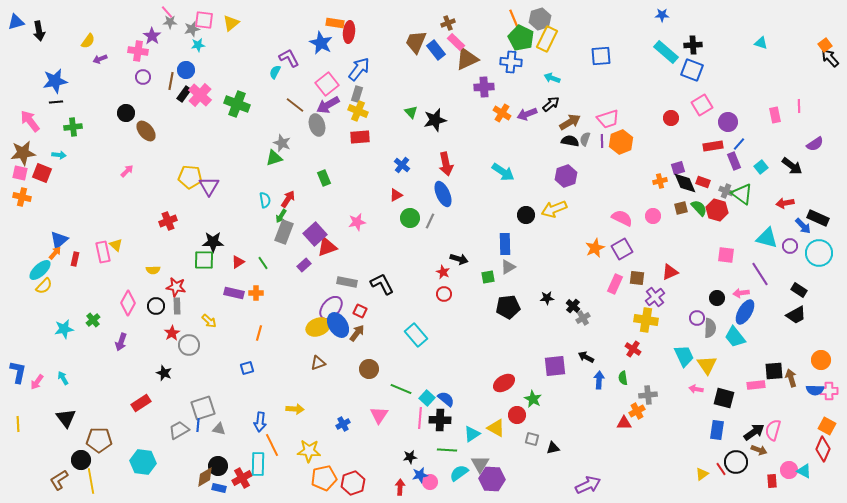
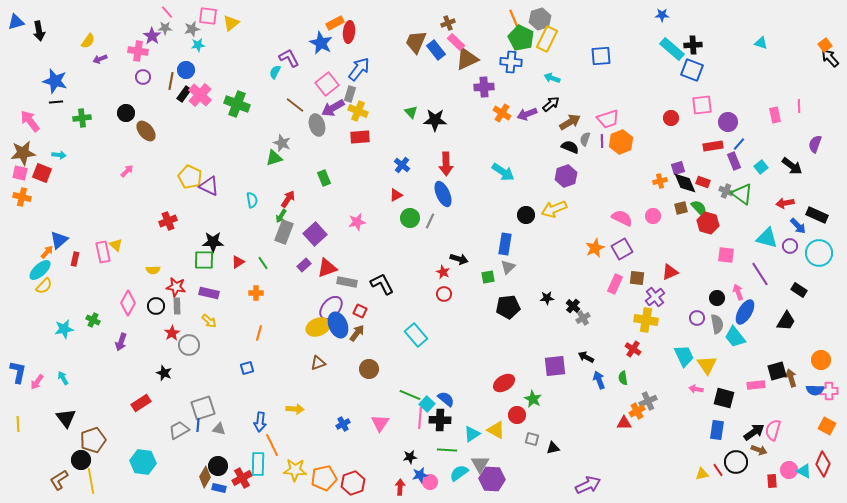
pink square at (204, 20): moved 4 px right, 4 px up
gray star at (170, 22): moved 5 px left, 6 px down
orange rectangle at (335, 23): rotated 36 degrees counterclockwise
cyan rectangle at (666, 52): moved 6 px right, 3 px up
blue star at (55, 81): rotated 25 degrees clockwise
gray rectangle at (357, 94): moved 7 px left
purple arrow at (328, 105): moved 5 px right, 3 px down
pink square at (702, 105): rotated 25 degrees clockwise
black star at (435, 120): rotated 15 degrees clockwise
green cross at (73, 127): moved 9 px right, 9 px up
black semicircle at (570, 141): moved 6 px down; rotated 12 degrees clockwise
purple semicircle at (815, 144): rotated 144 degrees clockwise
red arrow at (446, 164): rotated 10 degrees clockwise
yellow pentagon at (190, 177): rotated 20 degrees clockwise
purple triangle at (209, 186): rotated 35 degrees counterclockwise
cyan semicircle at (265, 200): moved 13 px left
red hexagon at (717, 210): moved 9 px left, 13 px down
black rectangle at (818, 218): moved 1 px left, 3 px up
blue arrow at (803, 226): moved 5 px left
blue rectangle at (505, 244): rotated 10 degrees clockwise
red triangle at (327, 247): moved 21 px down
orange arrow at (55, 253): moved 8 px left, 1 px up
gray triangle at (508, 267): rotated 14 degrees counterclockwise
purple rectangle at (234, 293): moved 25 px left
pink arrow at (741, 293): moved 3 px left, 1 px up; rotated 77 degrees clockwise
black trapezoid at (796, 315): moved 10 px left, 6 px down; rotated 30 degrees counterclockwise
green cross at (93, 320): rotated 24 degrees counterclockwise
blue ellipse at (338, 325): rotated 10 degrees clockwise
gray semicircle at (710, 328): moved 7 px right, 4 px up; rotated 12 degrees counterclockwise
black square at (774, 371): moved 3 px right; rotated 12 degrees counterclockwise
blue arrow at (599, 380): rotated 24 degrees counterclockwise
green line at (401, 389): moved 9 px right, 6 px down
gray cross at (648, 395): moved 6 px down; rotated 18 degrees counterclockwise
cyan square at (427, 398): moved 6 px down
pink triangle at (379, 415): moved 1 px right, 8 px down
yellow triangle at (496, 428): moved 2 px down
brown pentagon at (99, 440): moved 6 px left; rotated 20 degrees counterclockwise
red diamond at (823, 449): moved 15 px down
yellow star at (309, 451): moved 14 px left, 19 px down
red line at (721, 469): moved 3 px left, 1 px down
yellow triangle at (702, 474): rotated 24 degrees clockwise
brown diamond at (205, 477): rotated 30 degrees counterclockwise
